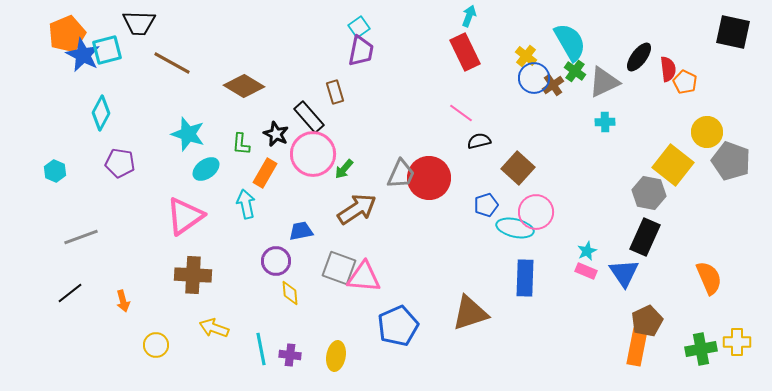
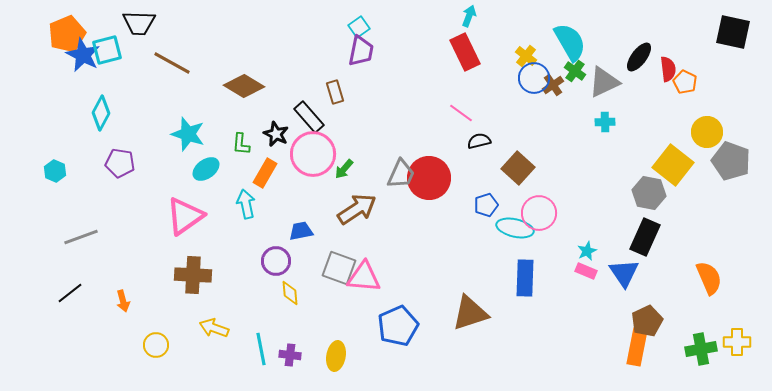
pink circle at (536, 212): moved 3 px right, 1 px down
